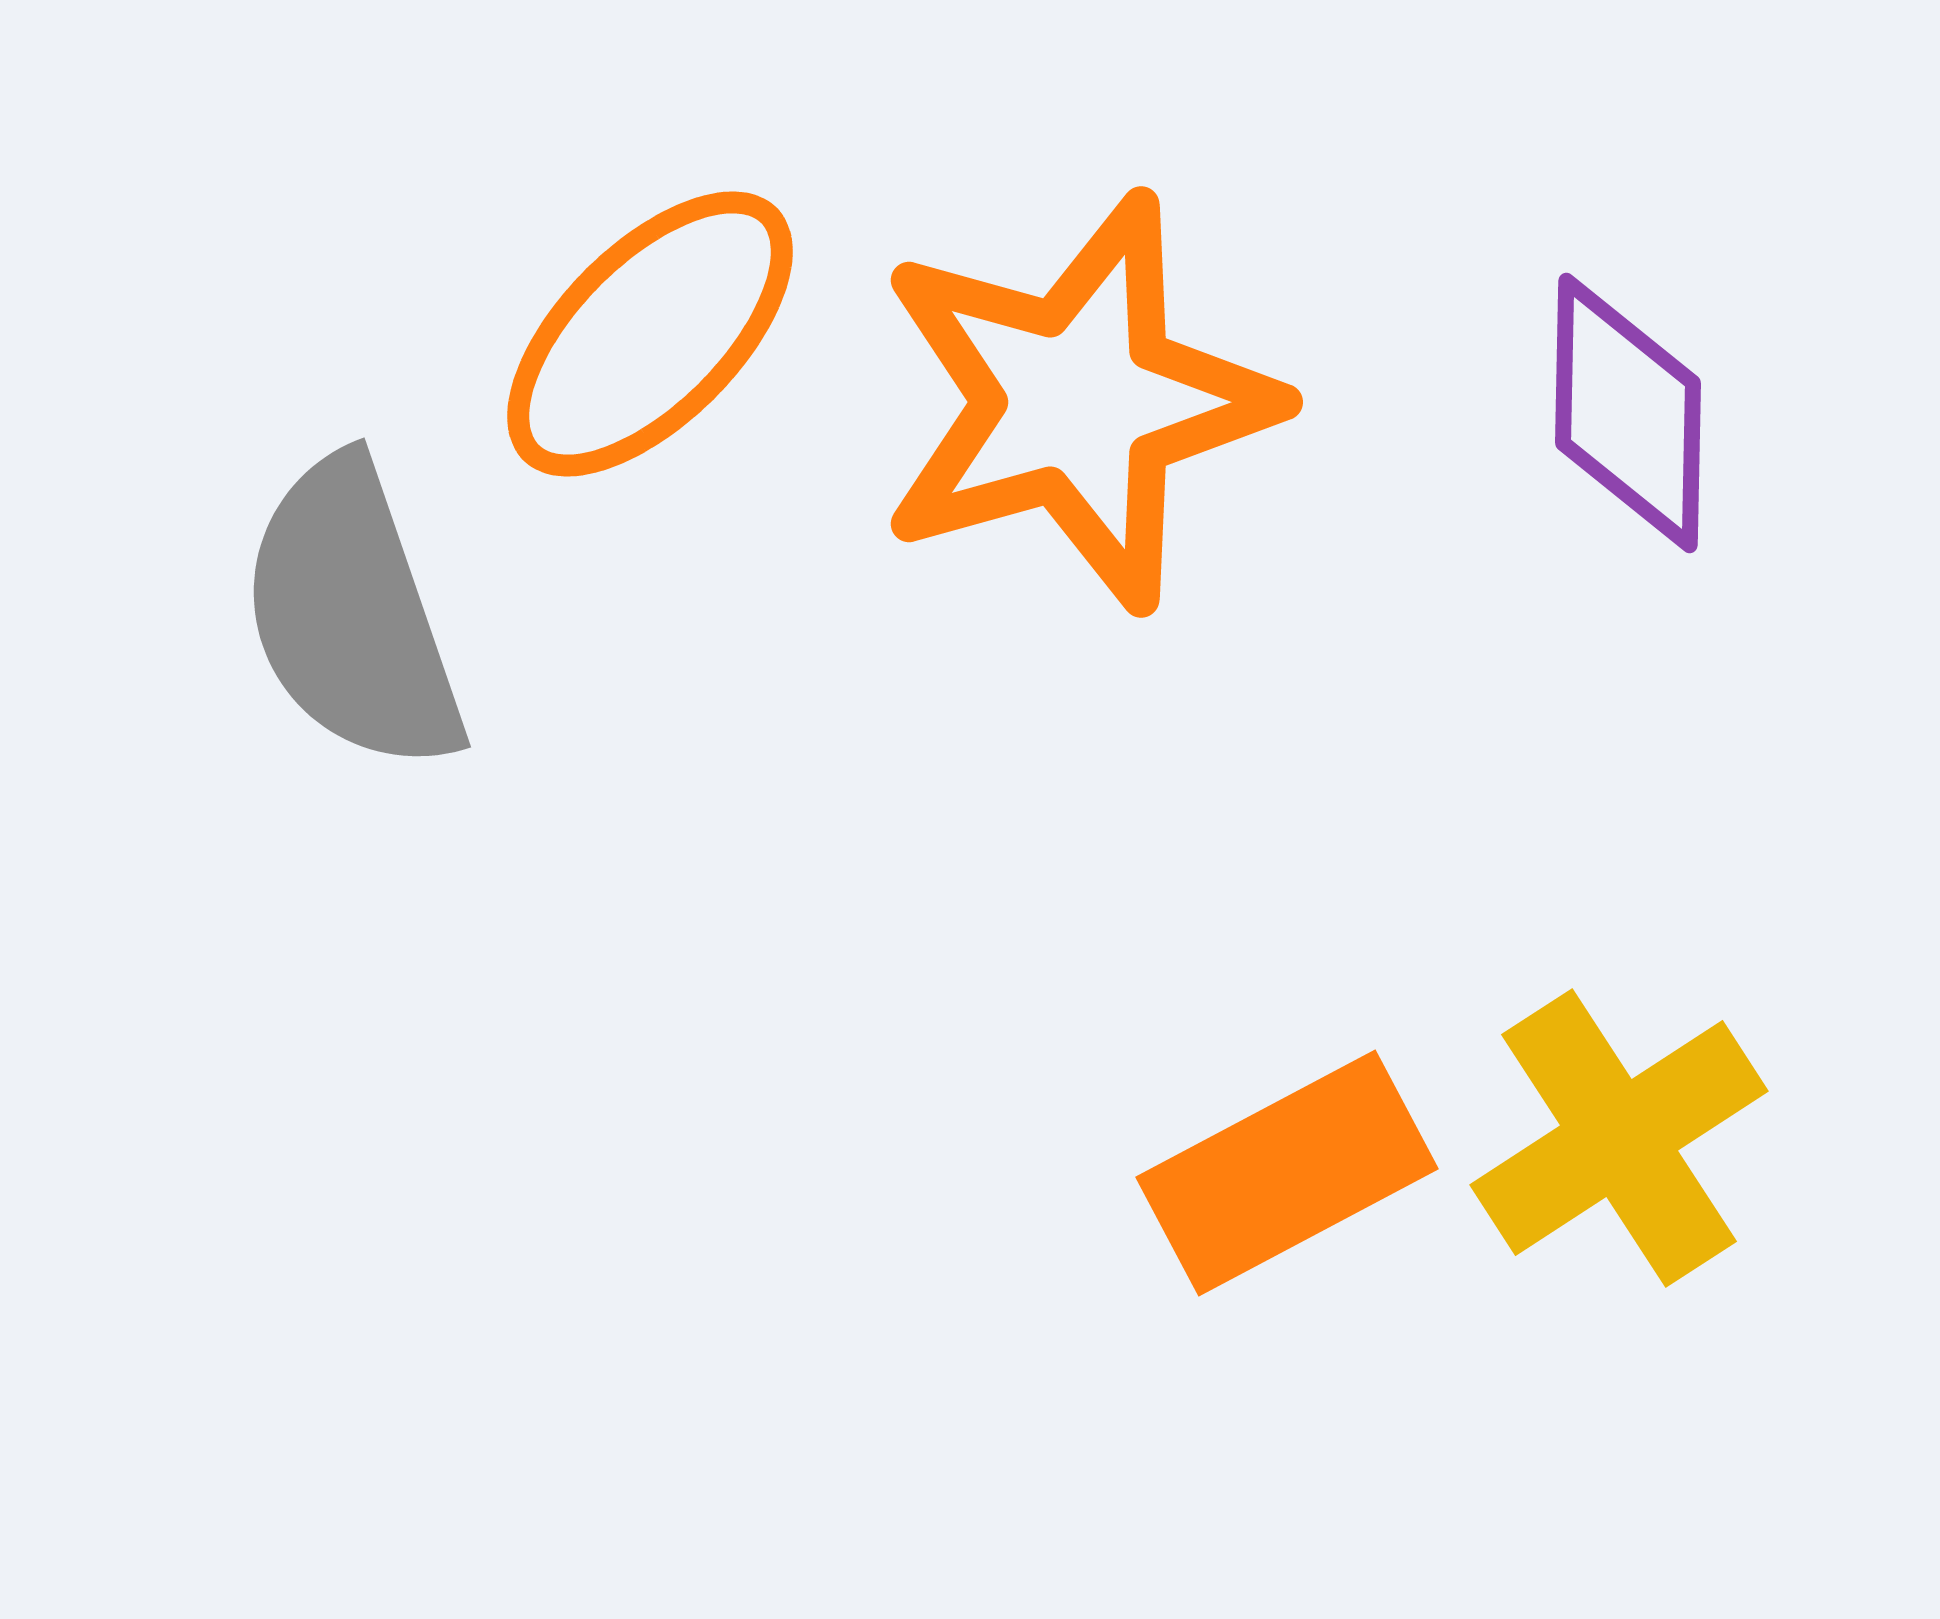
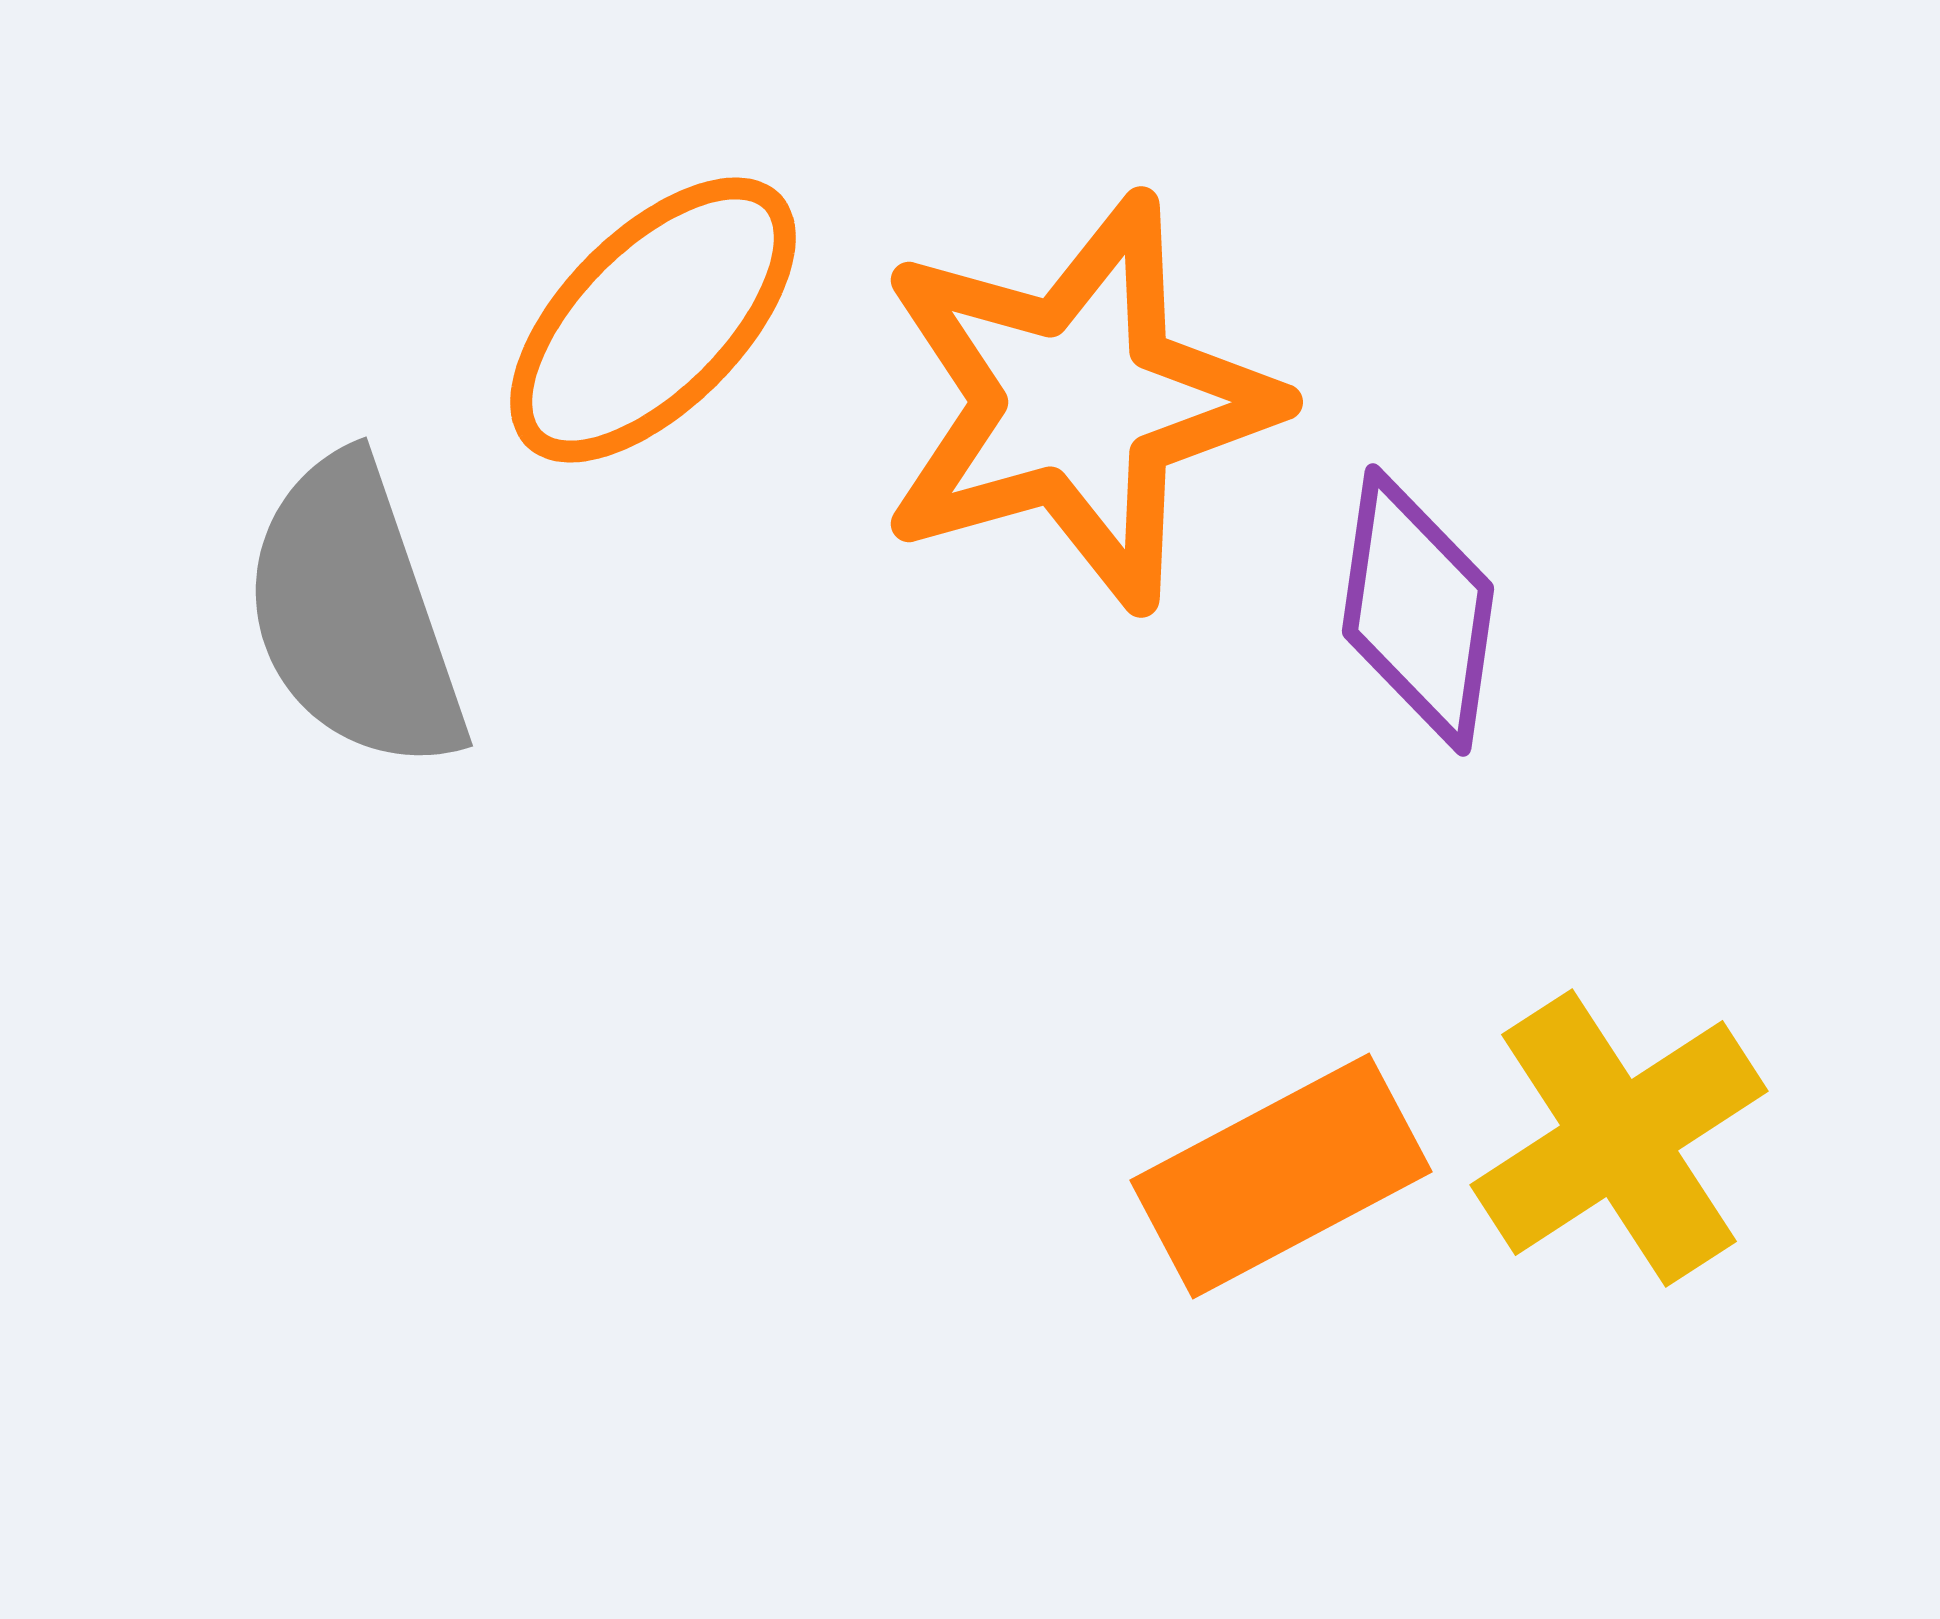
orange ellipse: moved 3 px right, 14 px up
purple diamond: moved 210 px left, 197 px down; rotated 7 degrees clockwise
gray semicircle: moved 2 px right, 1 px up
orange rectangle: moved 6 px left, 3 px down
